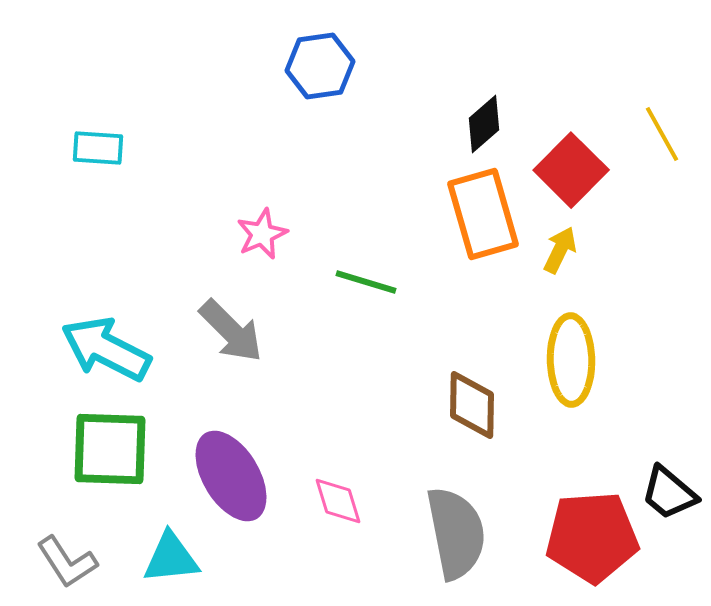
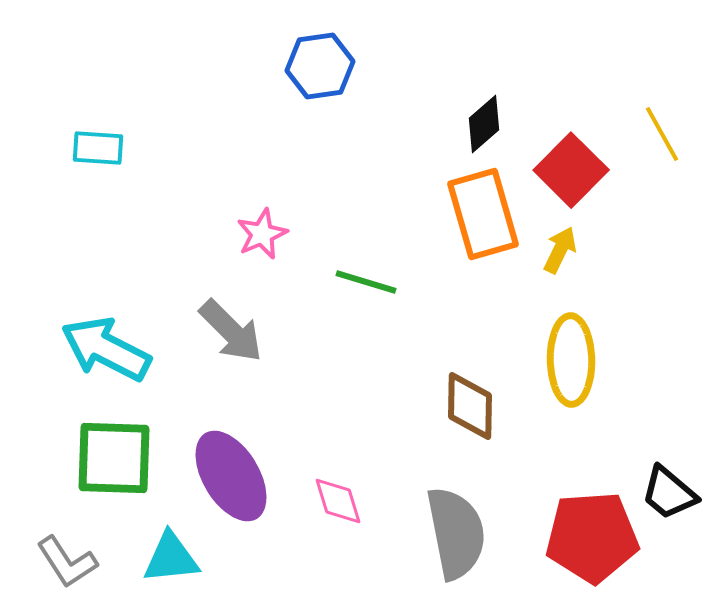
brown diamond: moved 2 px left, 1 px down
green square: moved 4 px right, 9 px down
